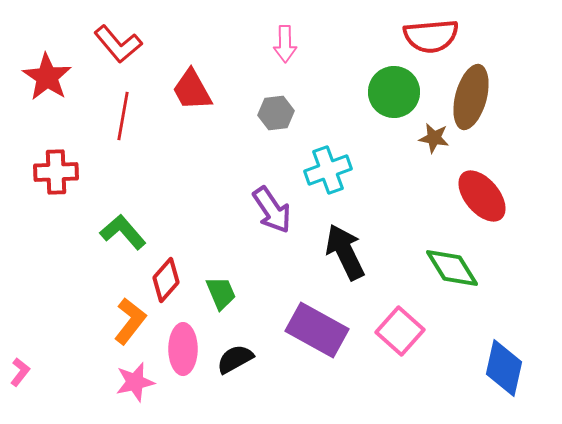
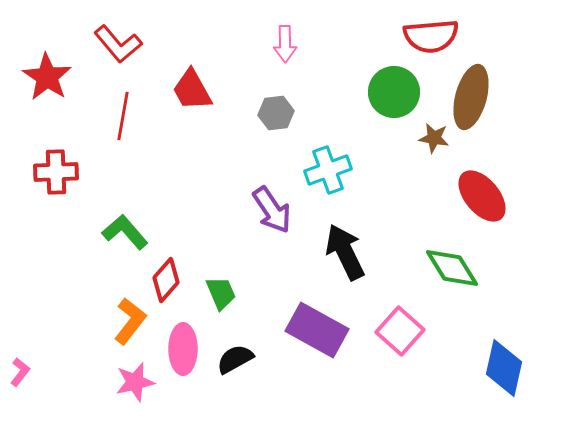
green L-shape: moved 2 px right
